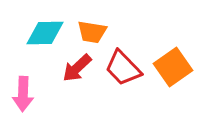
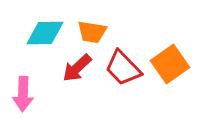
orange square: moved 3 px left, 3 px up
